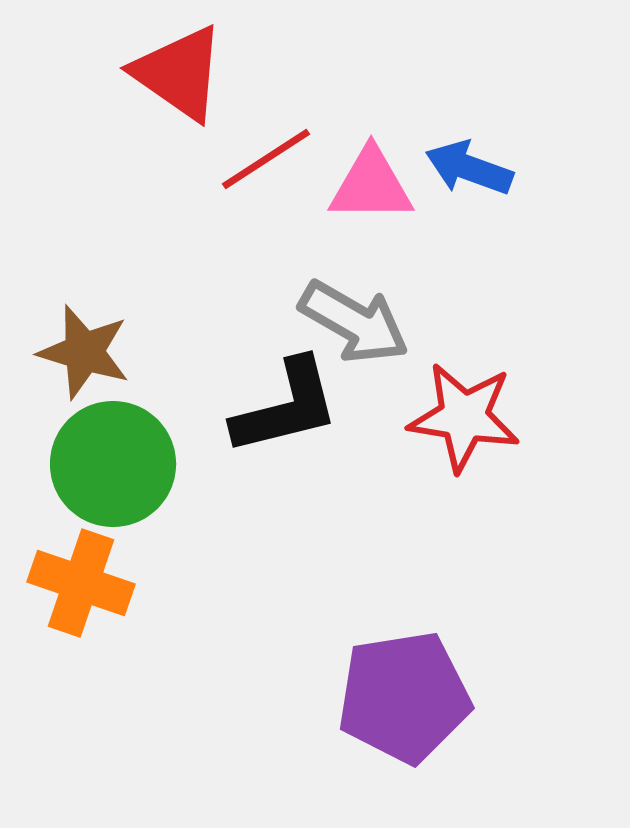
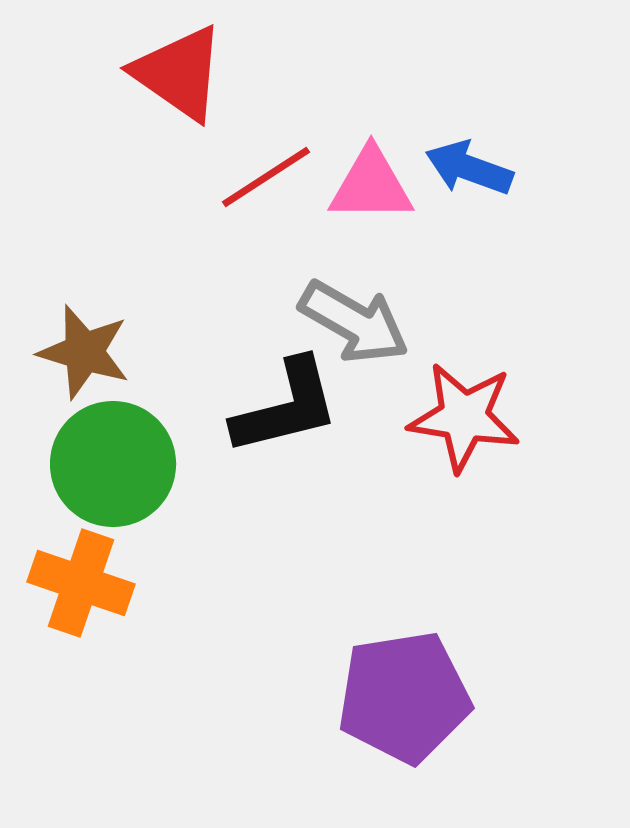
red line: moved 18 px down
